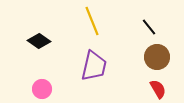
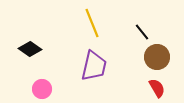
yellow line: moved 2 px down
black line: moved 7 px left, 5 px down
black diamond: moved 9 px left, 8 px down
red semicircle: moved 1 px left, 1 px up
